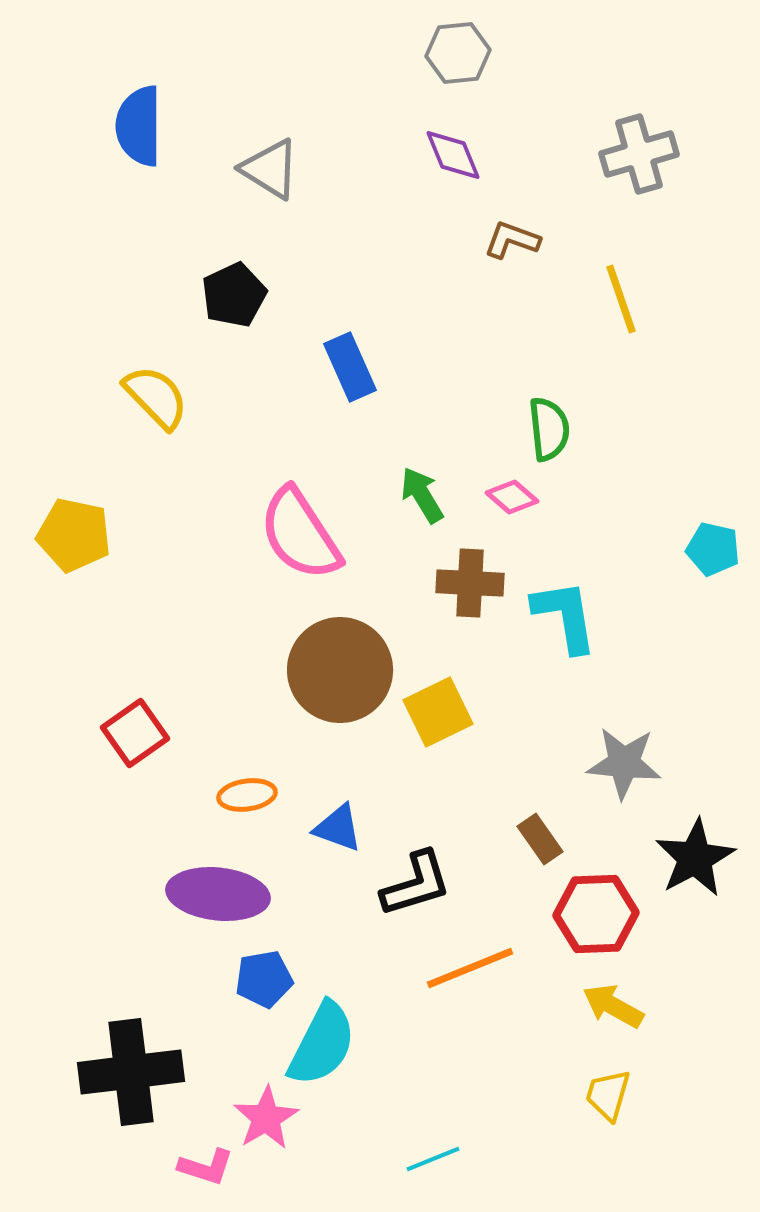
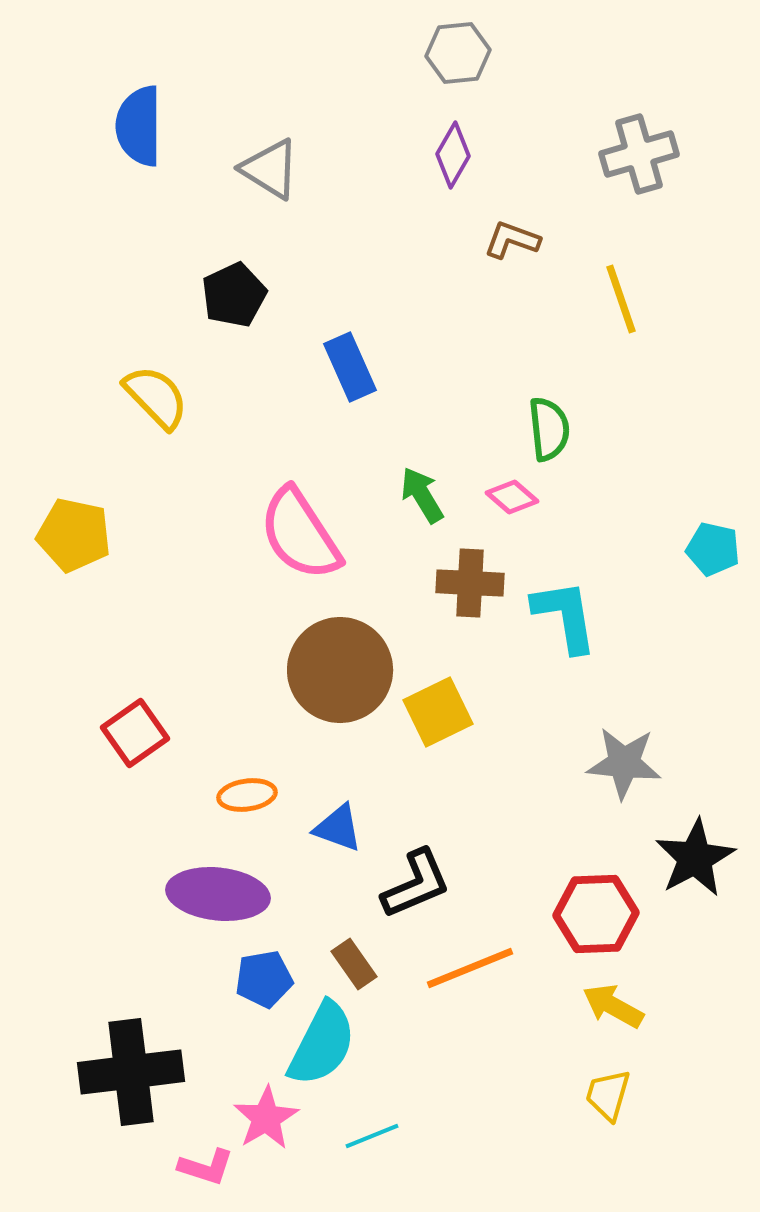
purple diamond: rotated 52 degrees clockwise
brown rectangle: moved 186 px left, 125 px down
black L-shape: rotated 6 degrees counterclockwise
cyan line: moved 61 px left, 23 px up
